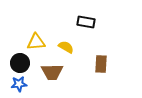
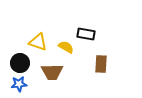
black rectangle: moved 12 px down
yellow triangle: moved 2 px right; rotated 24 degrees clockwise
